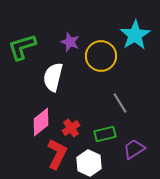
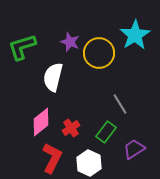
yellow circle: moved 2 px left, 3 px up
gray line: moved 1 px down
green rectangle: moved 1 px right, 2 px up; rotated 40 degrees counterclockwise
red L-shape: moved 5 px left, 4 px down
